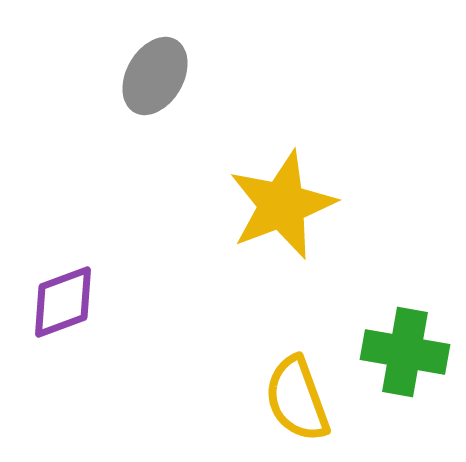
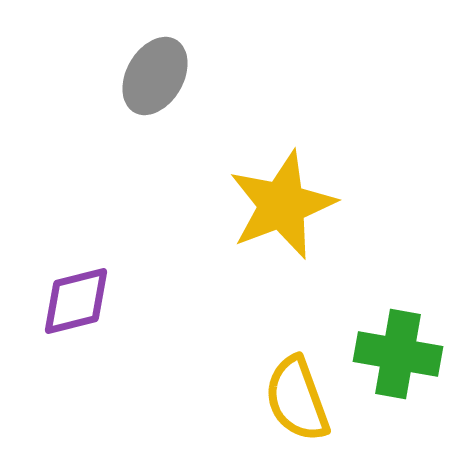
purple diamond: moved 13 px right, 1 px up; rotated 6 degrees clockwise
green cross: moved 7 px left, 2 px down
